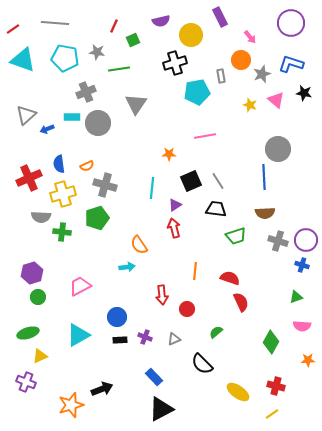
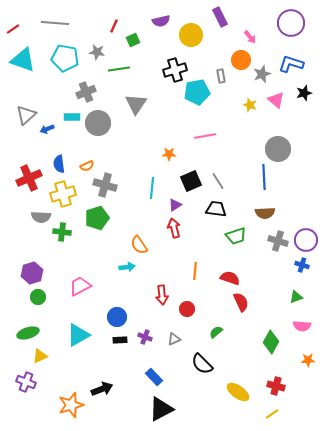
black cross at (175, 63): moved 7 px down
black star at (304, 93): rotated 28 degrees counterclockwise
